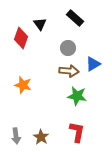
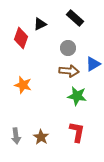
black triangle: rotated 40 degrees clockwise
